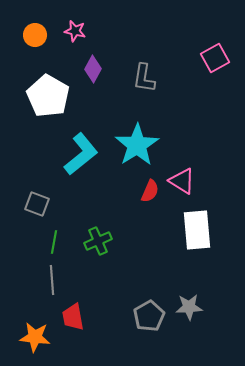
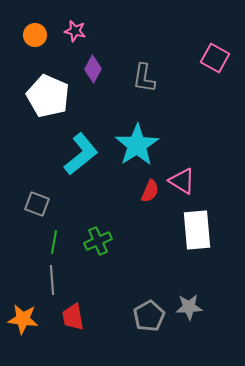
pink square: rotated 32 degrees counterclockwise
white pentagon: rotated 6 degrees counterclockwise
orange star: moved 12 px left, 18 px up
